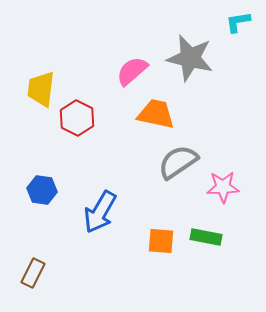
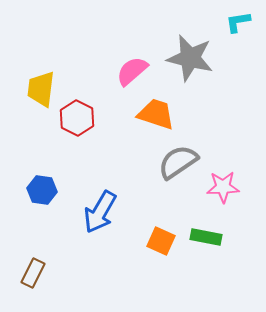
orange trapezoid: rotated 6 degrees clockwise
orange square: rotated 20 degrees clockwise
